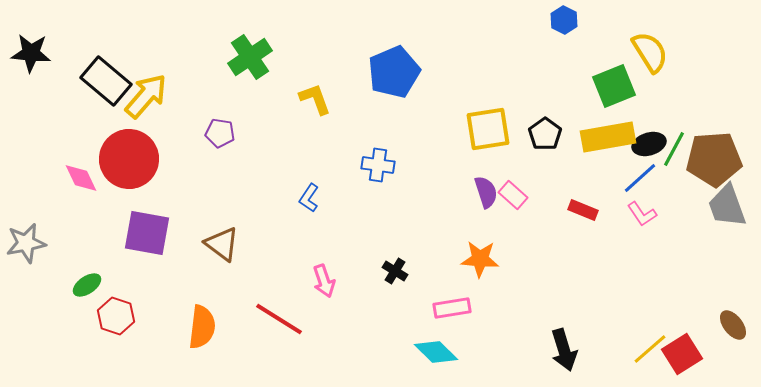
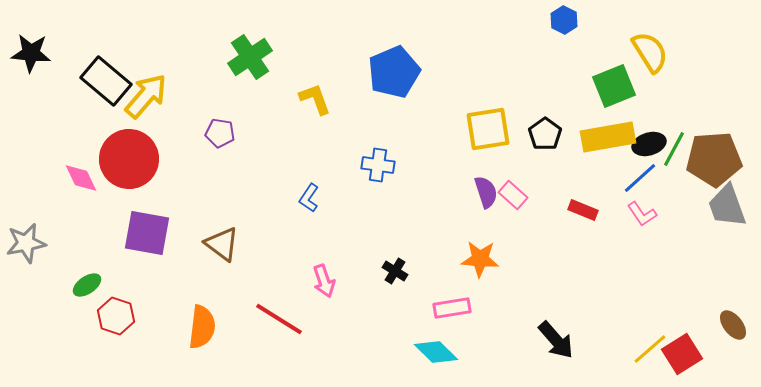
black arrow at (564, 350): moved 8 px left, 10 px up; rotated 24 degrees counterclockwise
